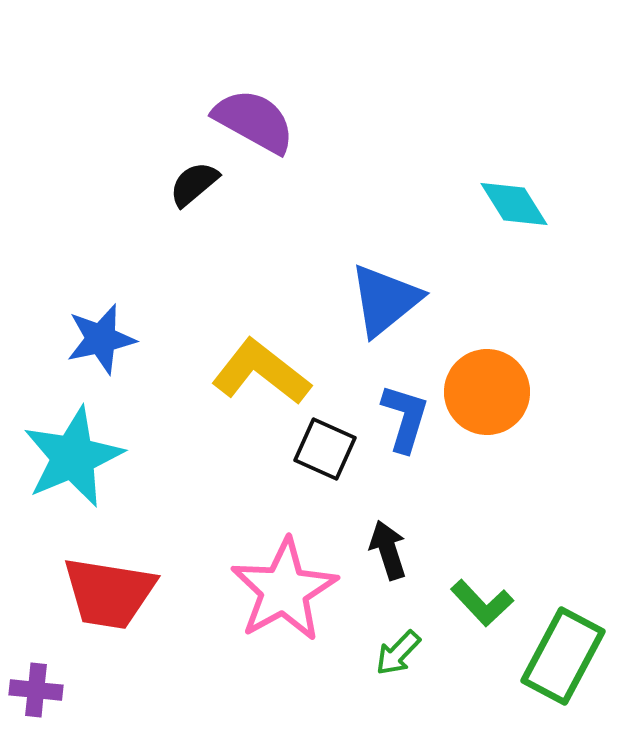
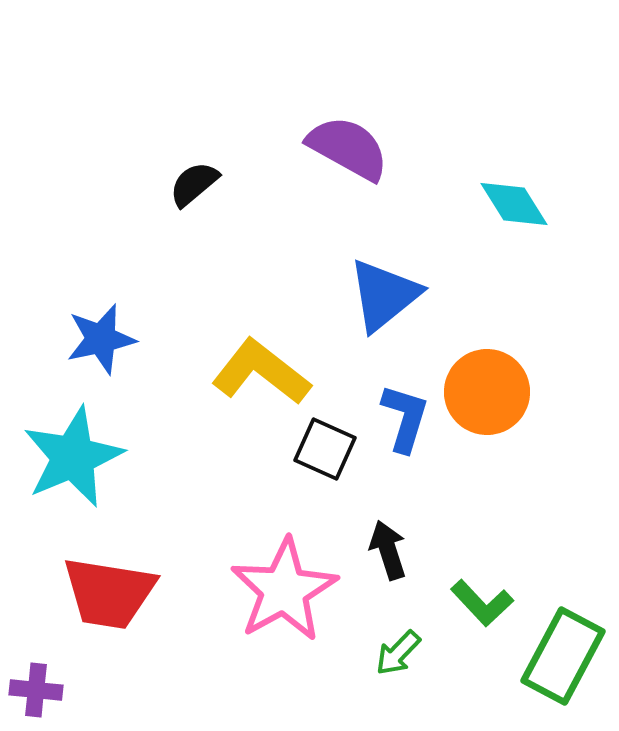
purple semicircle: moved 94 px right, 27 px down
blue triangle: moved 1 px left, 5 px up
